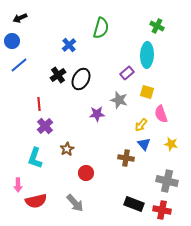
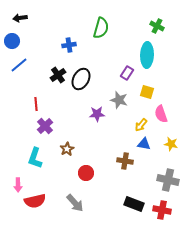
black arrow: rotated 16 degrees clockwise
blue cross: rotated 32 degrees clockwise
purple rectangle: rotated 16 degrees counterclockwise
red line: moved 3 px left
blue triangle: rotated 40 degrees counterclockwise
brown cross: moved 1 px left, 3 px down
gray cross: moved 1 px right, 1 px up
red semicircle: moved 1 px left
